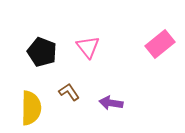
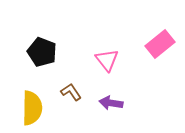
pink triangle: moved 19 px right, 13 px down
brown L-shape: moved 2 px right
yellow semicircle: moved 1 px right
